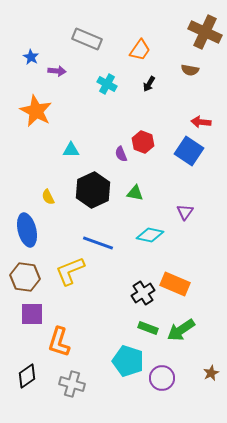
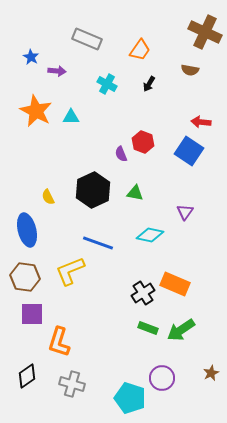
cyan triangle: moved 33 px up
cyan pentagon: moved 2 px right, 37 px down
